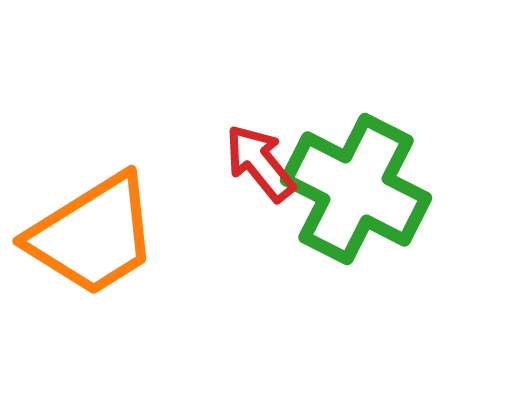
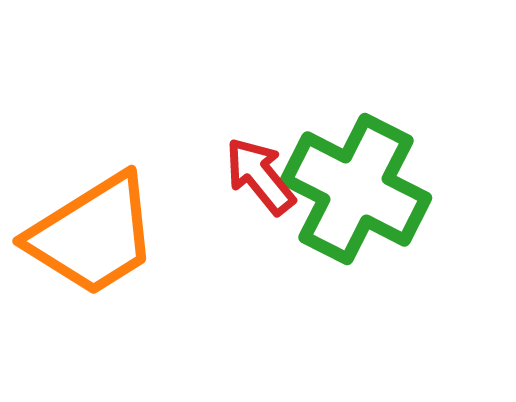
red arrow: moved 13 px down
